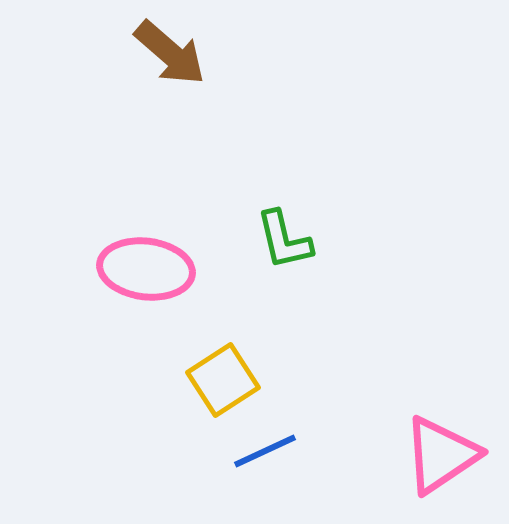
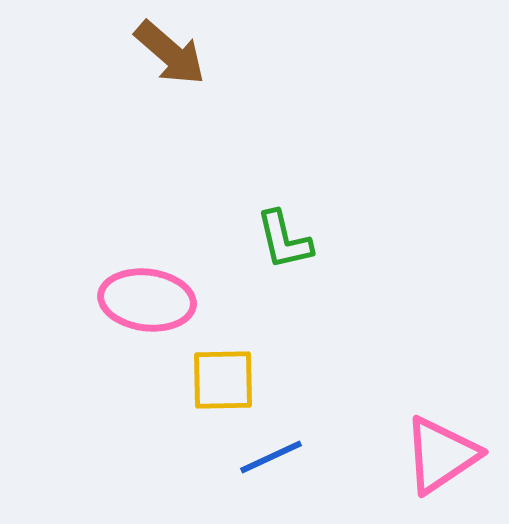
pink ellipse: moved 1 px right, 31 px down
yellow square: rotated 32 degrees clockwise
blue line: moved 6 px right, 6 px down
